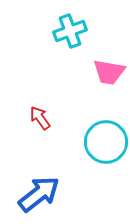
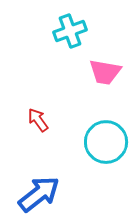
pink trapezoid: moved 4 px left
red arrow: moved 2 px left, 2 px down
